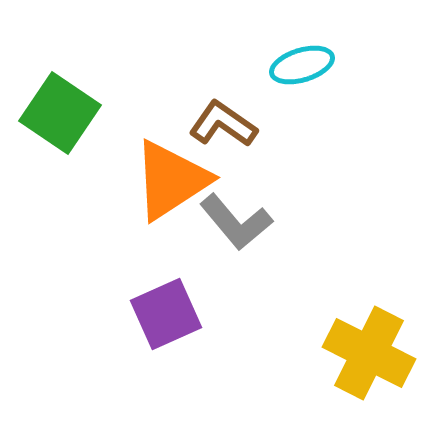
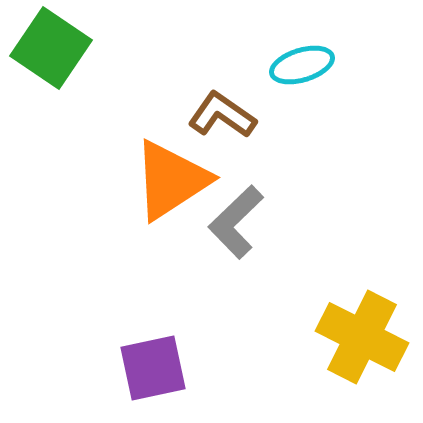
green square: moved 9 px left, 65 px up
brown L-shape: moved 1 px left, 9 px up
gray L-shape: rotated 86 degrees clockwise
purple square: moved 13 px left, 54 px down; rotated 12 degrees clockwise
yellow cross: moved 7 px left, 16 px up
